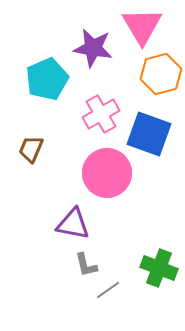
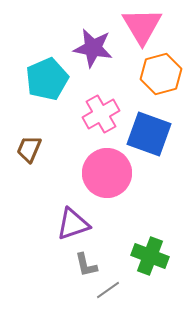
brown trapezoid: moved 2 px left
purple triangle: rotated 30 degrees counterclockwise
green cross: moved 9 px left, 12 px up
